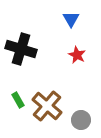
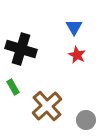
blue triangle: moved 3 px right, 8 px down
green rectangle: moved 5 px left, 13 px up
brown cross: rotated 8 degrees clockwise
gray circle: moved 5 px right
